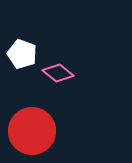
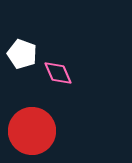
pink diamond: rotated 28 degrees clockwise
